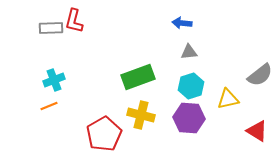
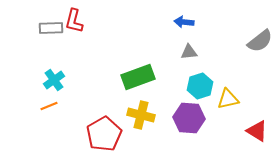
blue arrow: moved 2 px right, 1 px up
gray semicircle: moved 34 px up
cyan cross: rotated 15 degrees counterclockwise
cyan hexagon: moved 9 px right
